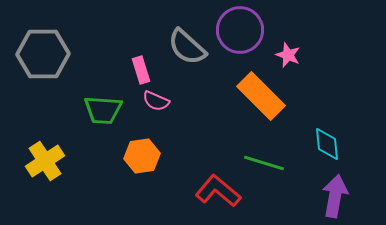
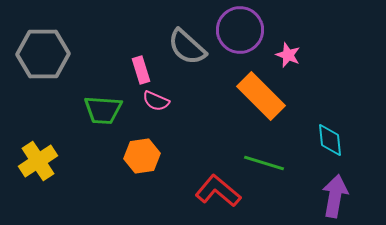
cyan diamond: moved 3 px right, 4 px up
yellow cross: moved 7 px left
